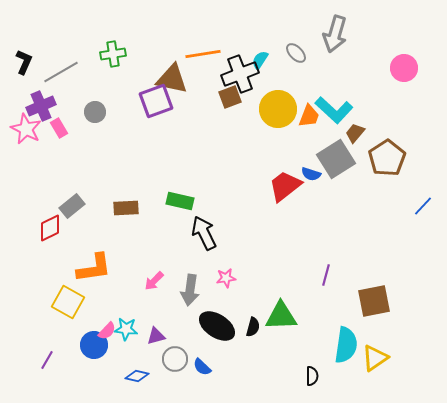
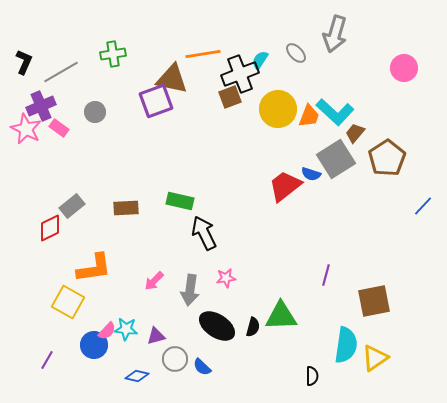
cyan L-shape at (334, 110): moved 1 px right, 2 px down
pink rectangle at (59, 128): rotated 24 degrees counterclockwise
